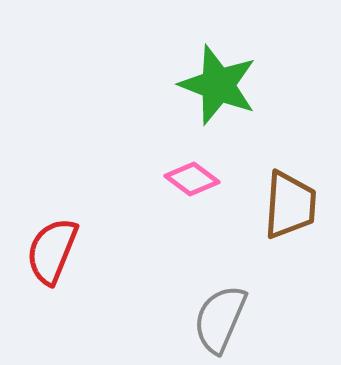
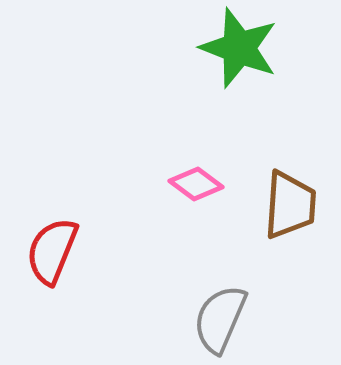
green star: moved 21 px right, 37 px up
pink diamond: moved 4 px right, 5 px down
